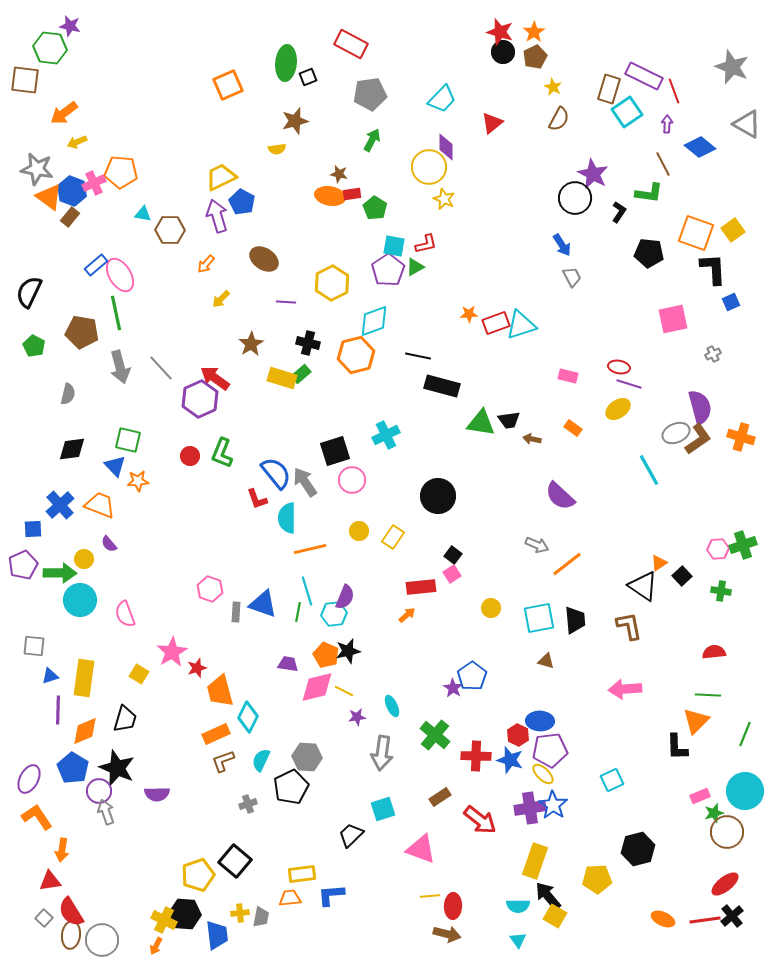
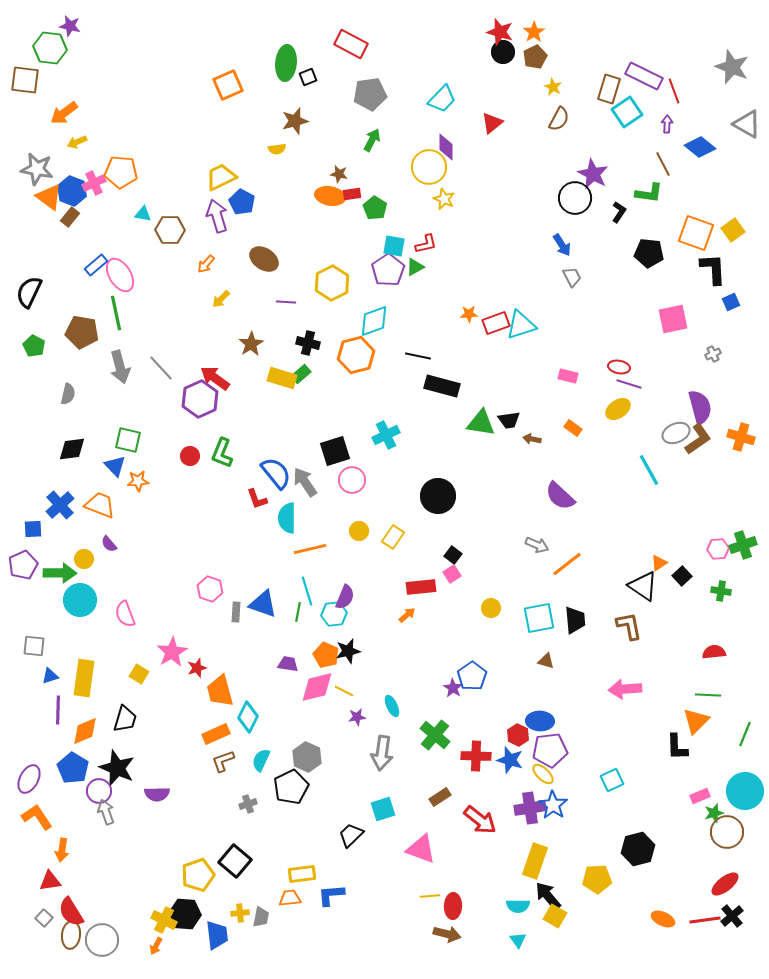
gray hexagon at (307, 757): rotated 20 degrees clockwise
